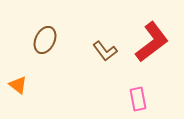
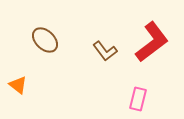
brown ellipse: rotated 72 degrees counterclockwise
pink rectangle: rotated 25 degrees clockwise
